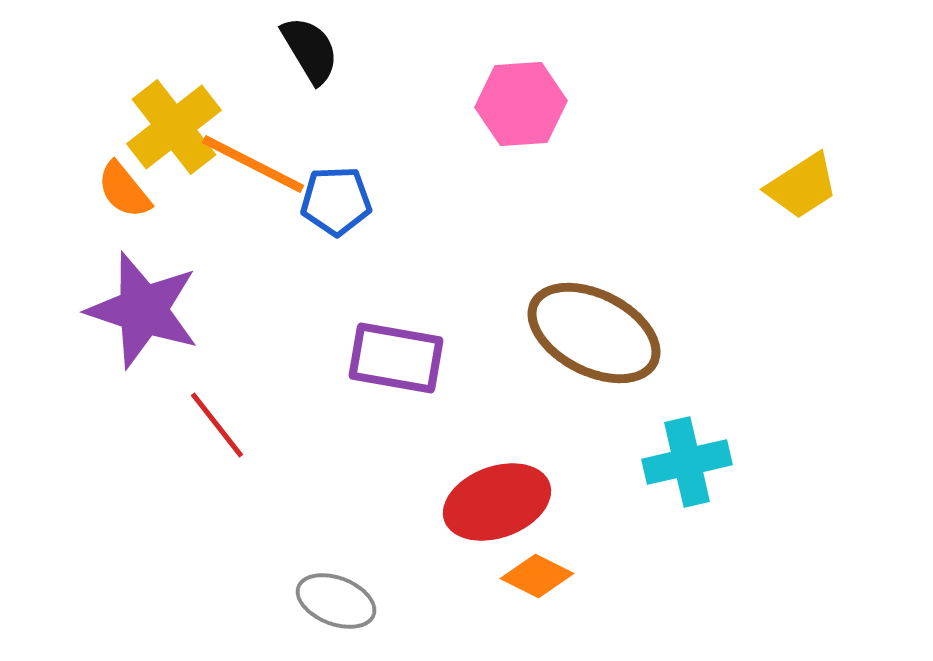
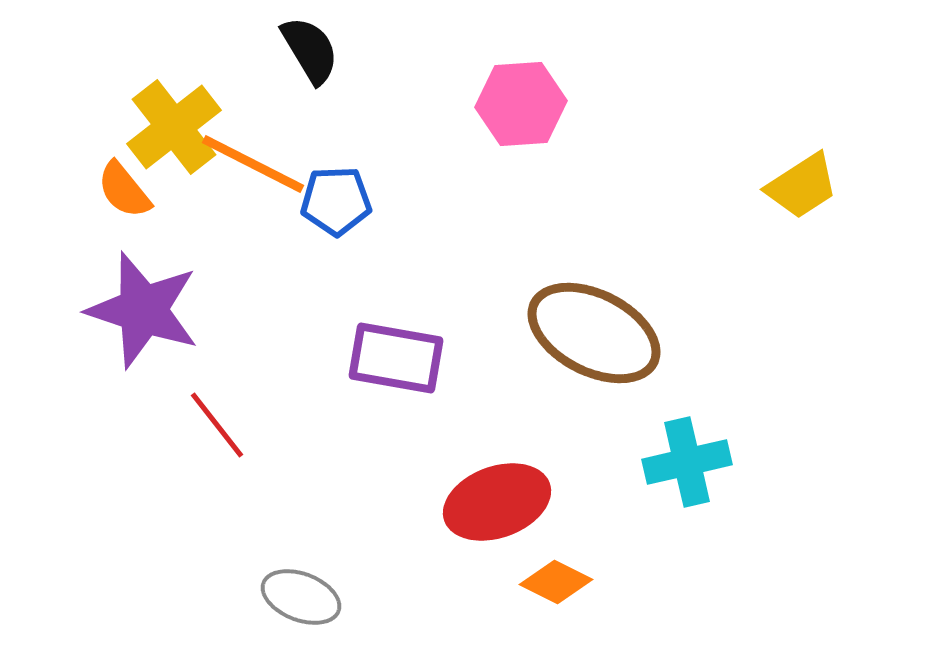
orange diamond: moved 19 px right, 6 px down
gray ellipse: moved 35 px left, 4 px up
